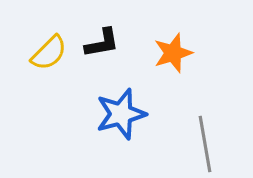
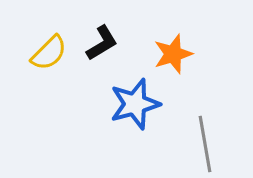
black L-shape: rotated 21 degrees counterclockwise
orange star: moved 1 px down
blue star: moved 14 px right, 10 px up
